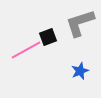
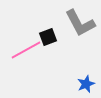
gray L-shape: rotated 100 degrees counterclockwise
blue star: moved 6 px right, 13 px down
